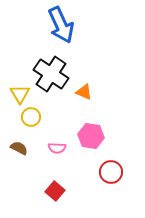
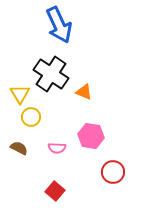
blue arrow: moved 2 px left
red circle: moved 2 px right
